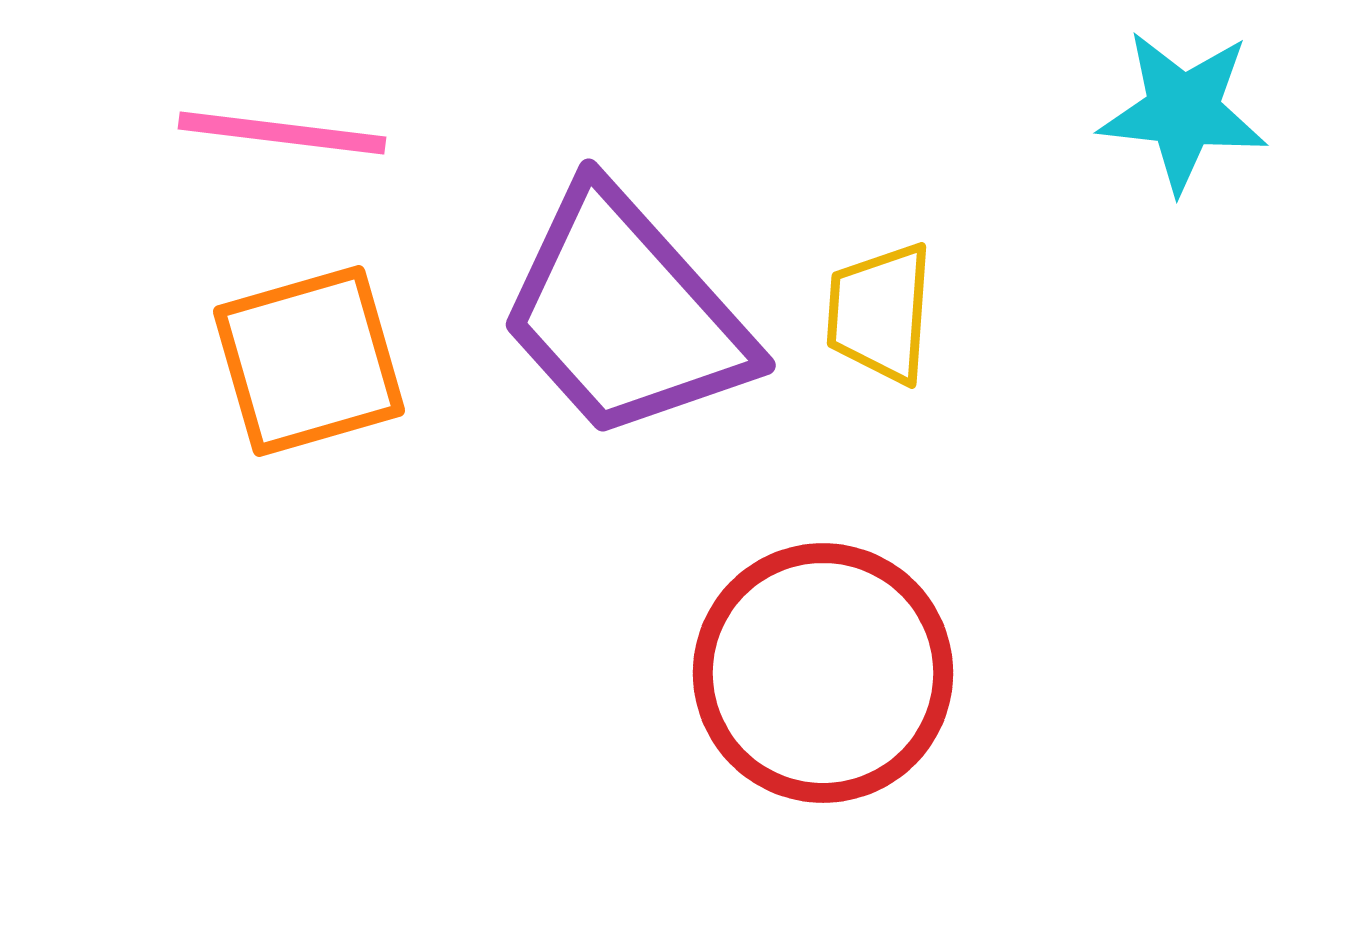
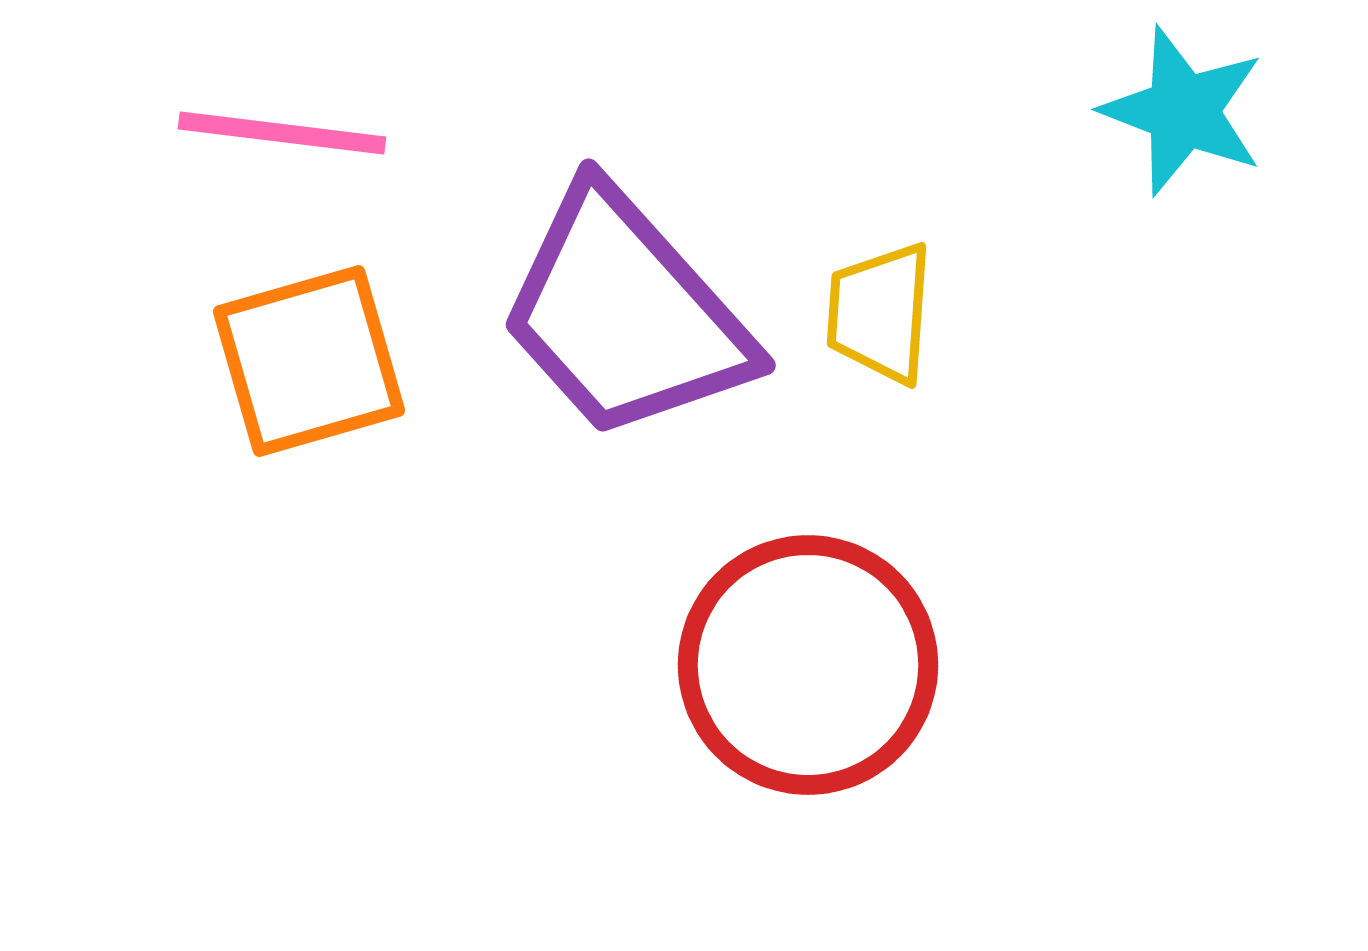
cyan star: rotated 15 degrees clockwise
red circle: moved 15 px left, 8 px up
